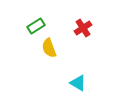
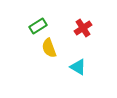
green rectangle: moved 2 px right
cyan triangle: moved 16 px up
